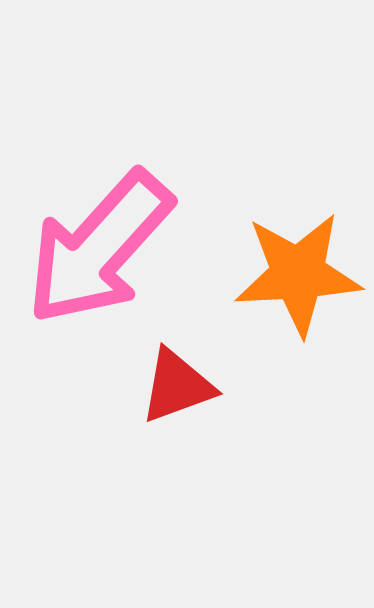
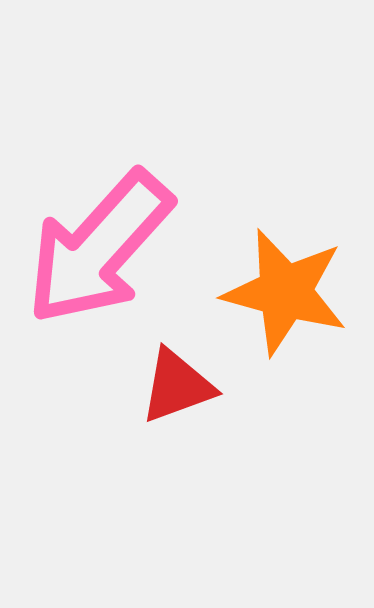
orange star: moved 13 px left, 18 px down; rotated 18 degrees clockwise
